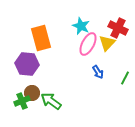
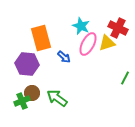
yellow triangle: rotated 30 degrees clockwise
blue arrow: moved 34 px left, 15 px up; rotated 16 degrees counterclockwise
green arrow: moved 6 px right, 3 px up
